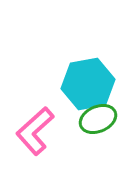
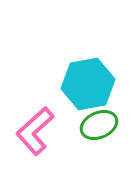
green ellipse: moved 1 px right, 6 px down
